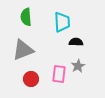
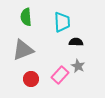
gray star: rotated 16 degrees counterclockwise
pink rectangle: moved 1 px right, 1 px down; rotated 36 degrees clockwise
